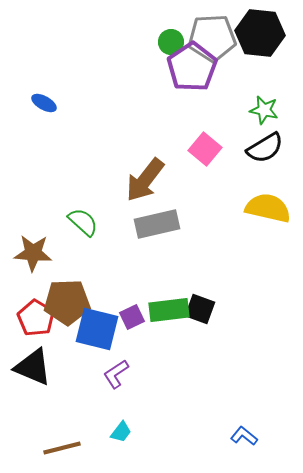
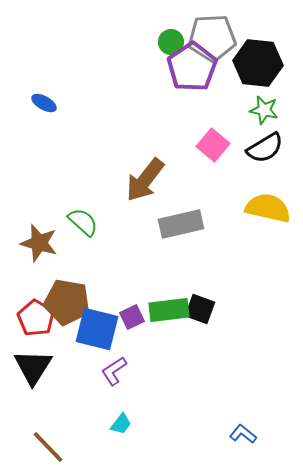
black hexagon: moved 2 px left, 30 px down
pink square: moved 8 px right, 4 px up
gray rectangle: moved 24 px right
brown star: moved 6 px right, 10 px up; rotated 12 degrees clockwise
brown pentagon: rotated 12 degrees clockwise
black triangle: rotated 39 degrees clockwise
purple L-shape: moved 2 px left, 3 px up
cyan trapezoid: moved 8 px up
blue L-shape: moved 1 px left, 2 px up
brown line: moved 14 px left, 1 px up; rotated 60 degrees clockwise
